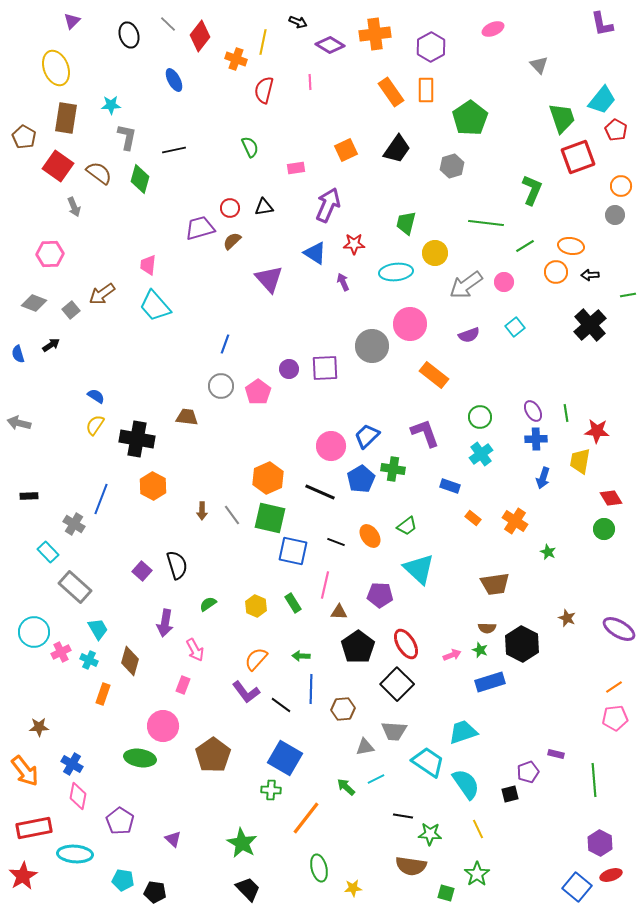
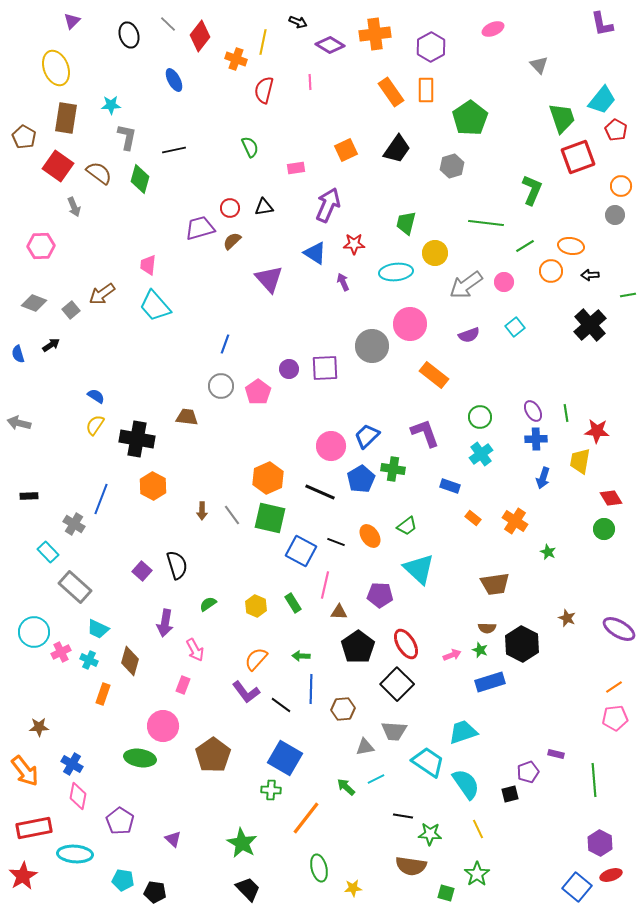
pink hexagon at (50, 254): moved 9 px left, 8 px up
orange circle at (556, 272): moved 5 px left, 1 px up
blue square at (293, 551): moved 8 px right; rotated 16 degrees clockwise
cyan trapezoid at (98, 629): rotated 145 degrees clockwise
